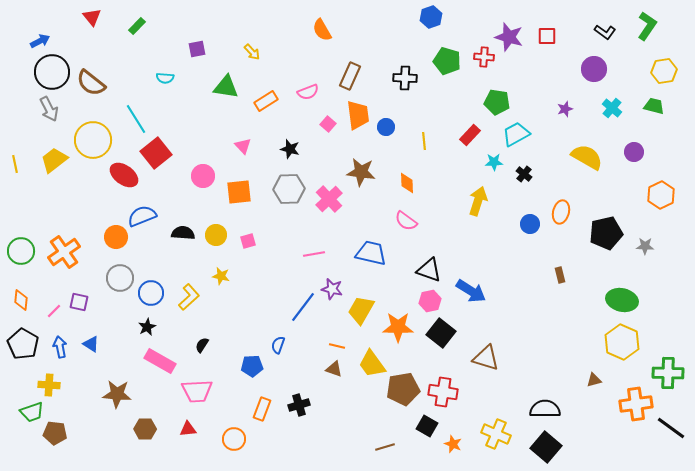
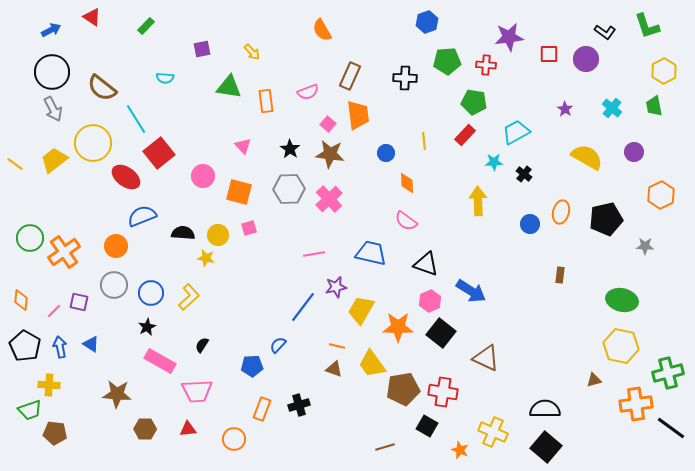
red triangle at (92, 17): rotated 18 degrees counterclockwise
blue hexagon at (431, 17): moved 4 px left, 5 px down
green rectangle at (137, 26): moved 9 px right
green L-shape at (647, 26): rotated 128 degrees clockwise
red square at (547, 36): moved 2 px right, 18 px down
purple star at (509, 37): rotated 24 degrees counterclockwise
blue arrow at (40, 41): moved 11 px right, 11 px up
purple square at (197, 49): moved 5 px right
red cross at (484, 57): moved 2 px right, 8 px down
green pentagon at (447, 61): rotated 20 degrees counterclockwise
purple circle at (594, 69): moved 8 px left, 10 px up
yellow hexagon at (664, 71): rotated 20 degrees counterclockwise
brown semicircle at (91, 83): moved 11 px right, 5 px down
green triangle at (226, 87): moved 3 px right
orange rectangle at (266, 101): rotated 65 degrees counterclockwise
green pentagon at (497, 102): moved 23 px left
green trapezoid at (654, 106): rotated 115 degrees counterclockwise
gray arrow at (49, 109): moved 4 px right
purple star at (565, 109): rotated 21 degrees counterclockwise
blue circle at (386, 127): moved 26 px down
cyan trapezoid at (516, 134): moved 2 px up
red rectangle at (470, 135): moved 5 px left
yellow circle at (93, 140): moved 3 px down
black star at (290, 149): rotated 18 degrees clockwise
red square at (156, 153): moved 3 px right
yellow line at (15, 164): rotated 42 degrees counterclockwise
brown star at (361, 172): moved 31 px left, 18 px up
red ellipse at (124, 175): moved 2 px right, 2 px down
orange square at (239, 192): rotated 20 degrees clockwise
yellow arrow at (478, 201): rotated 20 degrees counterclockwise
black pentagon at (606, 233): moved 14 px up
yellow circle at (216, 235): moved 2 px right
orange circle at (116, 237): moved 9 px down
pink square at (248, 241): moved 1 px right, 13 px up
green circle at (21, 251): moved 9 px right, 13 px up
black triangle at (429, 270): moved 3 px left, 6 px up
brown rectangle at (560, 275): rotated 21 degrees clockwise
yellow star at (221, 276): moved 15 px left, 18 px up
gray circle at (120, 278): moved 6 px left, 7 px down
purple star at (332, 289): moved 4 px right, 2 px up; rotated 25 degrees counterclockwise
pink hexagon at (430, 301): rotated 10 degrees counterclockwise
yellow hexagon at (622, 342): moved 1 px left, 4 px down; rotated 12 degrees counterclockwise
black pentagon at (23, 344): moved 2 px right, 2 px down
blue semicircle at (278, 345): rotated 24 degrees clockwise
brown triangle at (486, 358): rotated 8 degrees clockwise
green cross at (668, 373): rotated 16 degrees counterclockwise
green trapezoid at (32, 412): moved 2 px left, 2 px up
yellow cross at (496, 434): moved 3 px left, 2 px up
orange star at (453, 444): moved 7 px right, 6 px down
